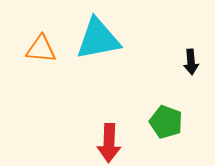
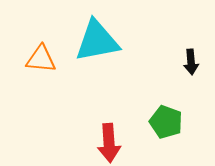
cyan triangle: moved 1 px left, 2 px down
orange triangle: moved 10 px down
red arrow: rotated 6 degrees counterclockwise
